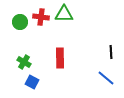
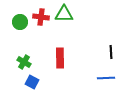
blue line: rotated 42 degrees counterclockwise
